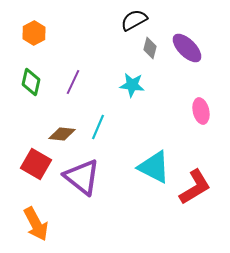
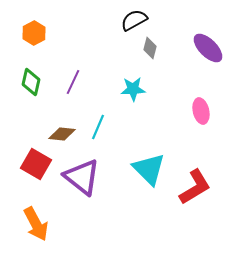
purple ellipse: moved 21 px right
cyan star: moved 1 px right, 4 px down; rotated 10 degrees counterclockwise
cyan triangle: moved 5 px left, 2 px down; rotated 18 degrees clockwise
